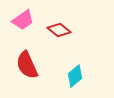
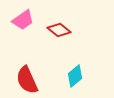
red semicircle: moved 15 px down
